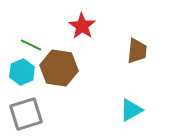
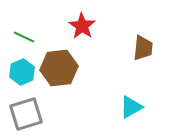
green line: moved 7 px left, 8 px up
brown trapezoid: moved 6 px right, 3 px up
brown hexagon: rotated 15 degrees counterclockwise
cyan triangle: moved 3 px up
